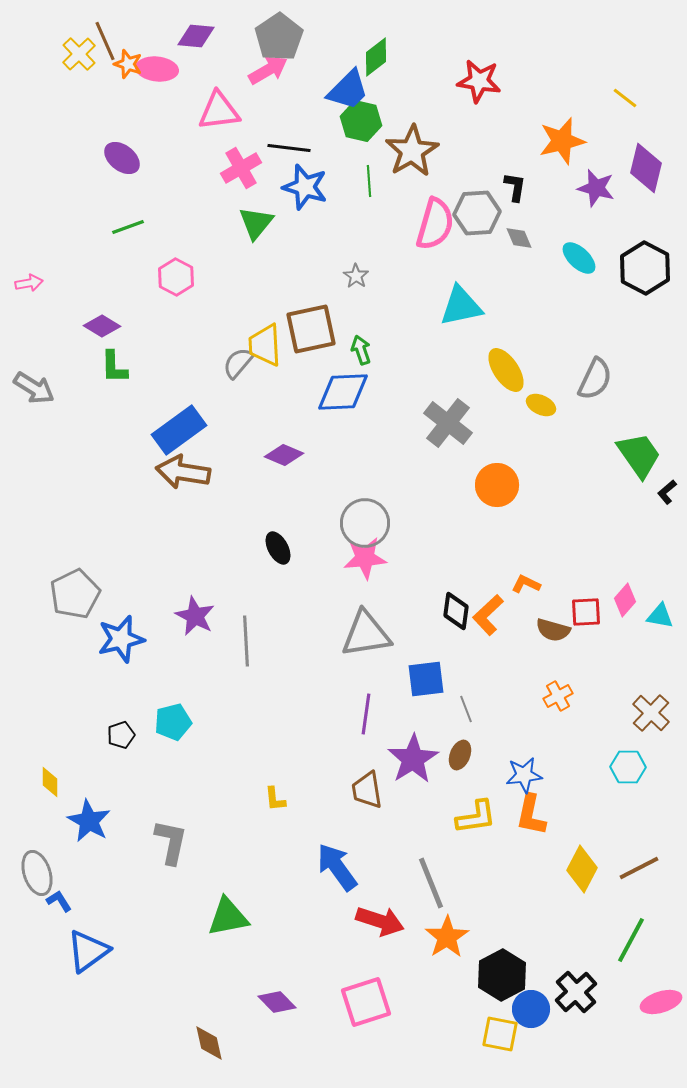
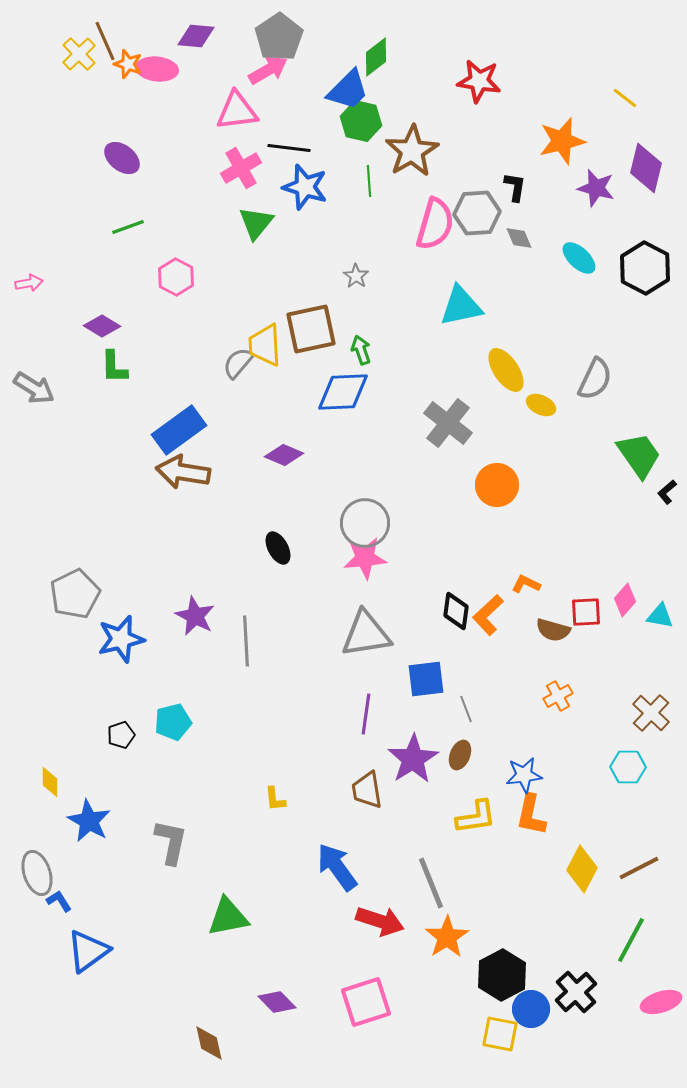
pink triangle at (219, 111): moved 18 px right
